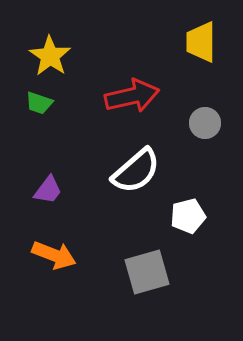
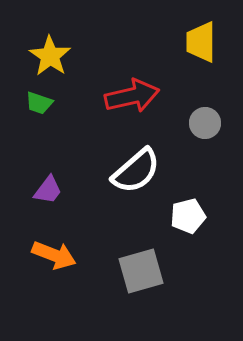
gray square: moved 6 px left, 1 px up
